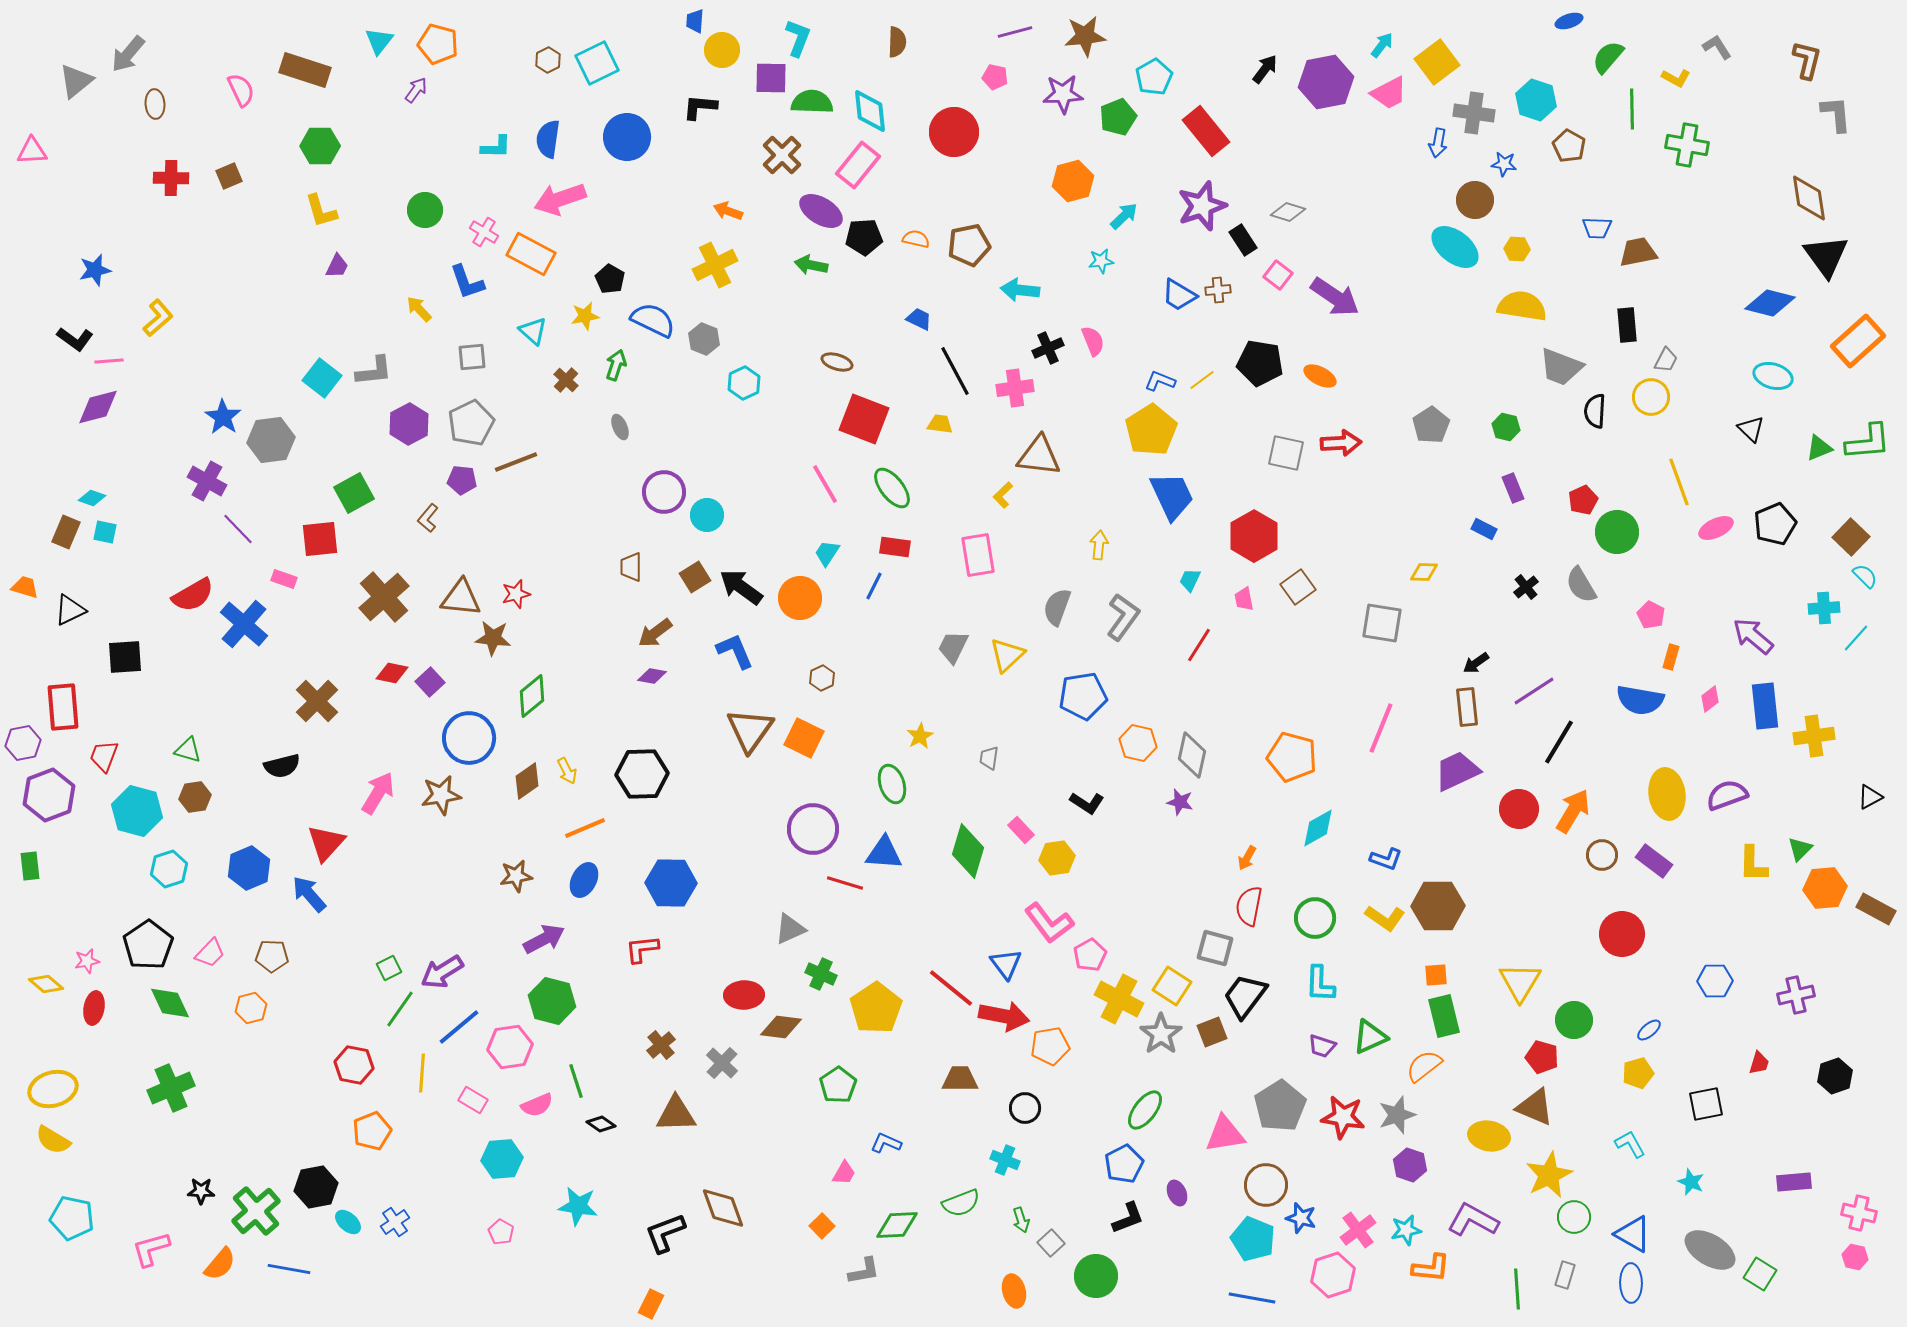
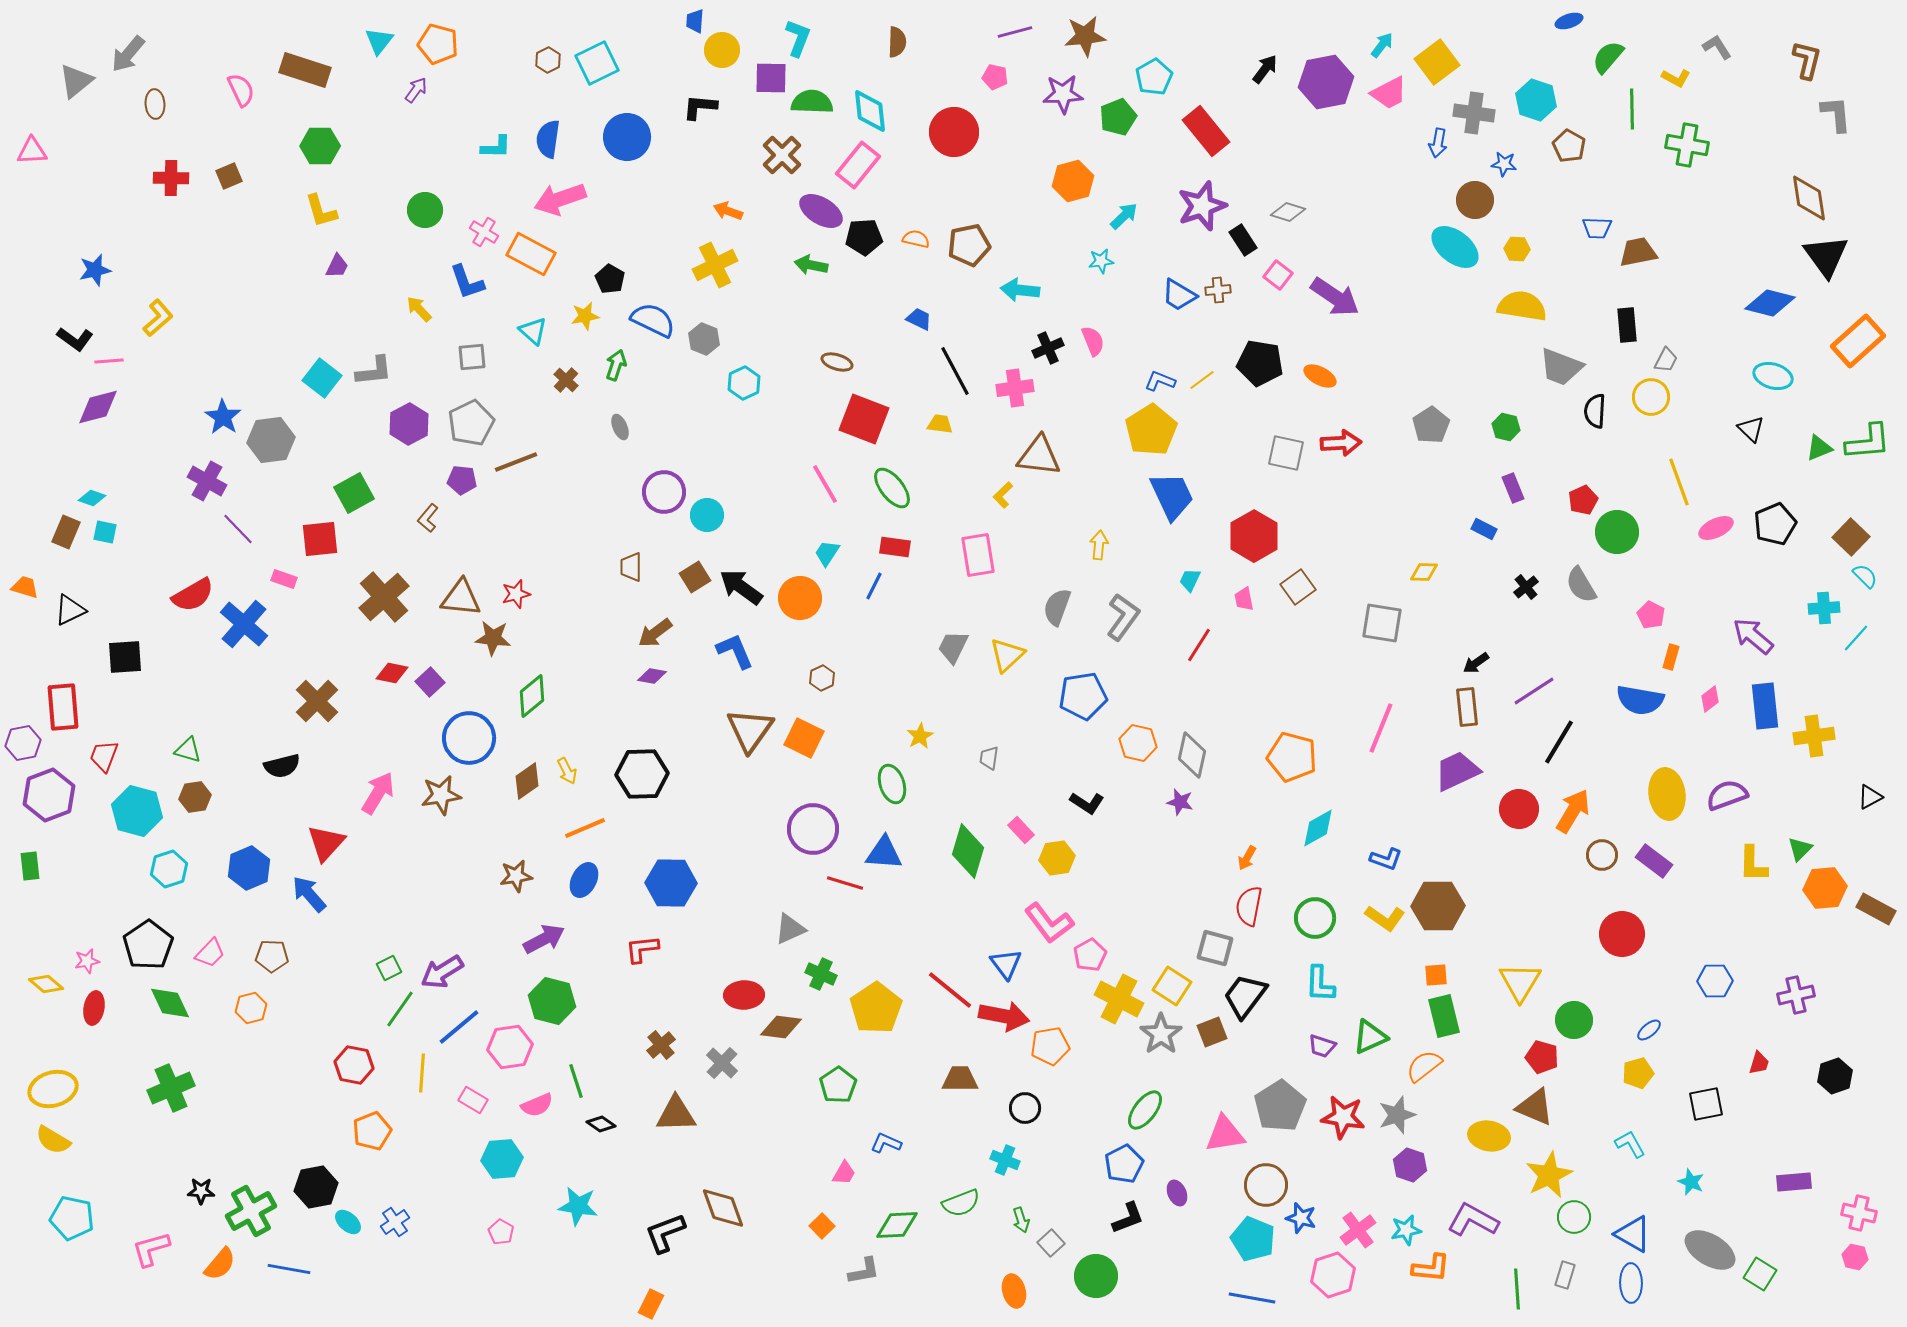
red line at (951, 988): moved 1 px left, 2 px down
green cross at (256, 1211): moved 5 px left; rotated 12 degrees clockwise
